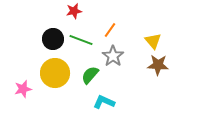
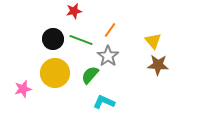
gray star: moved 5 px left
